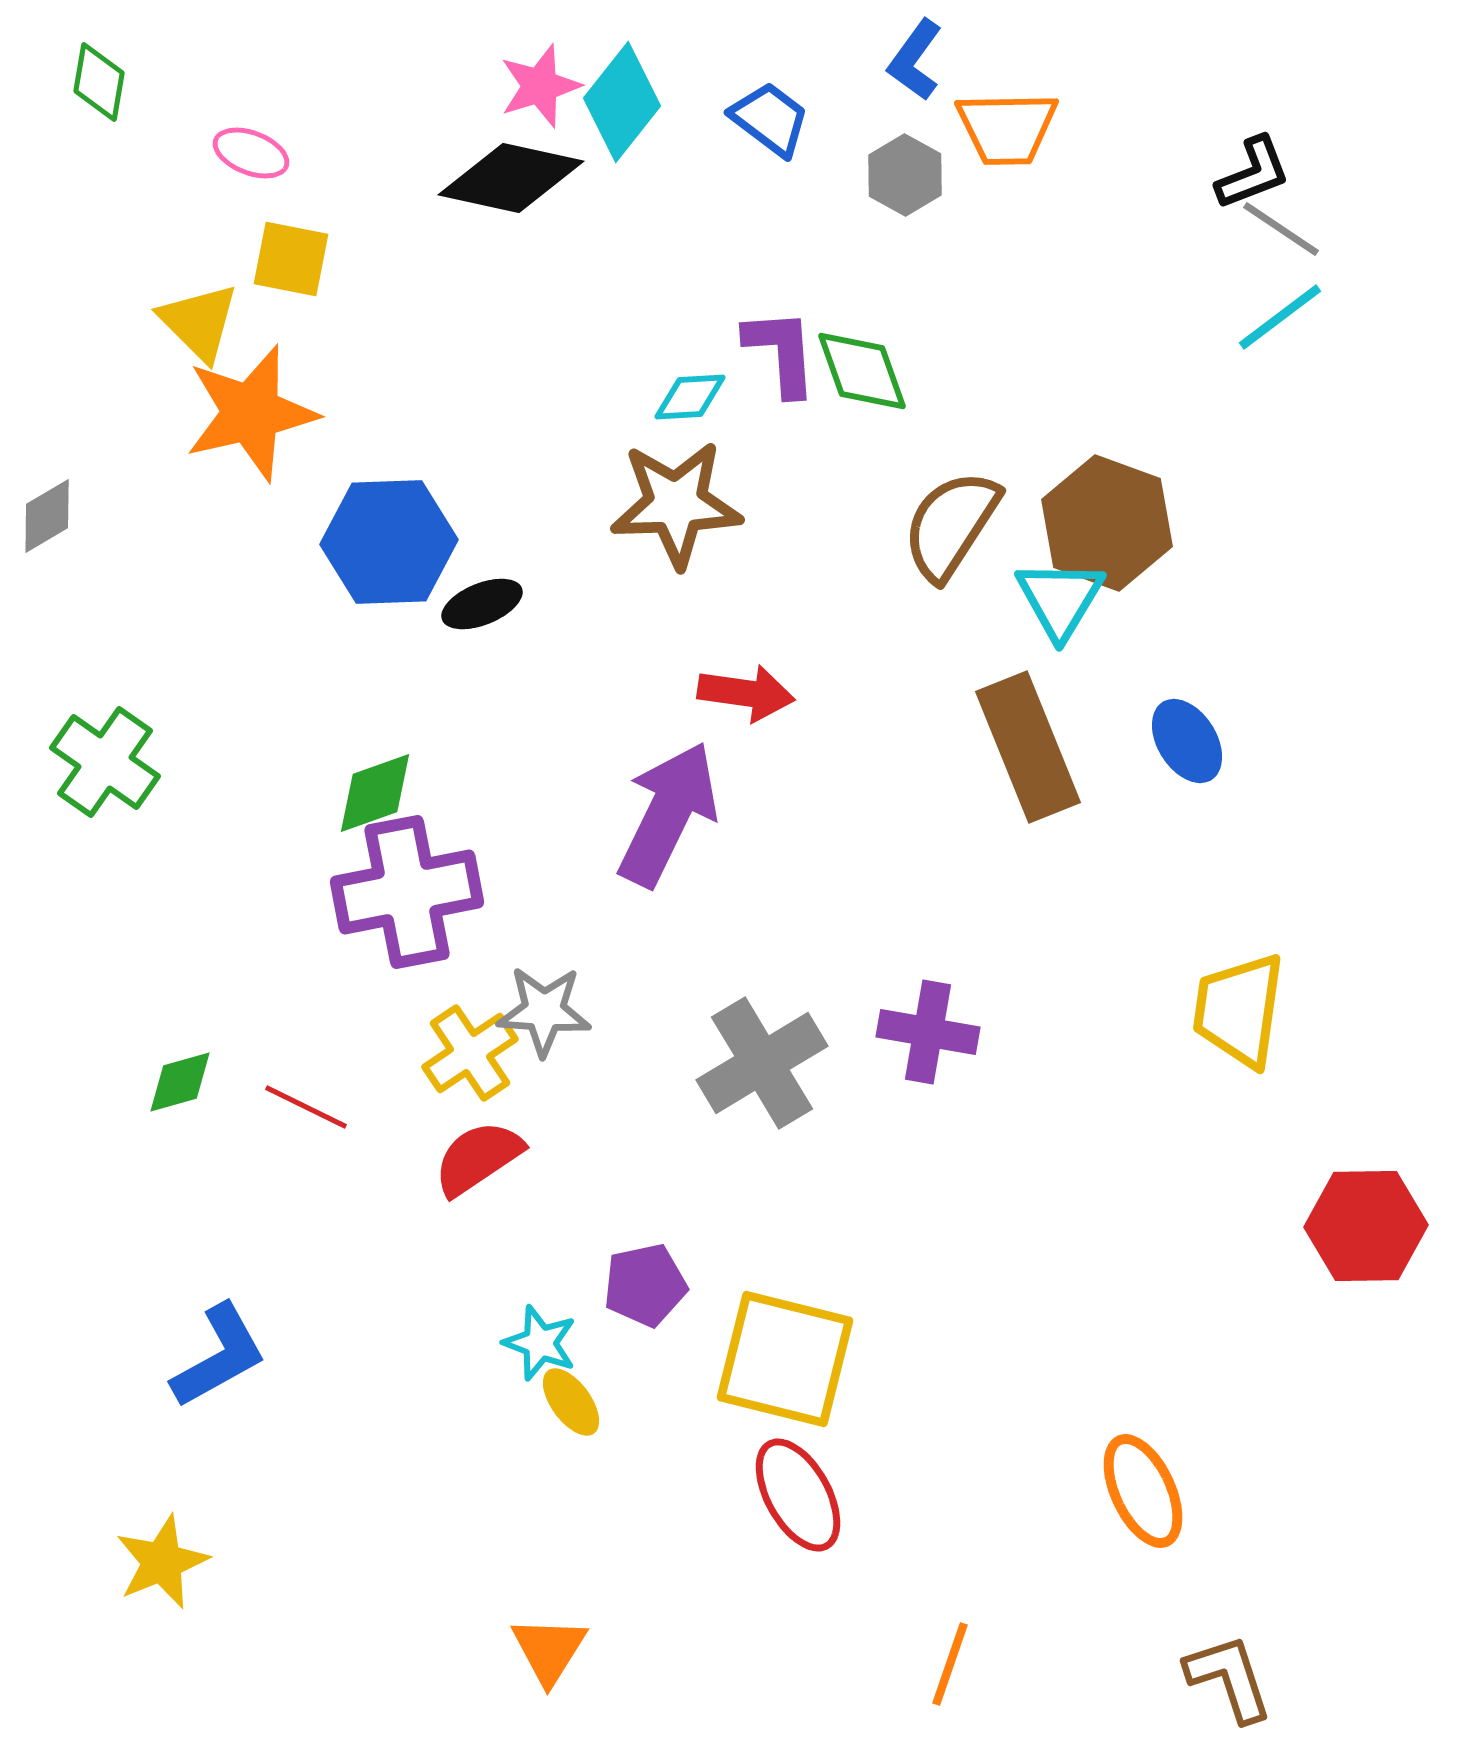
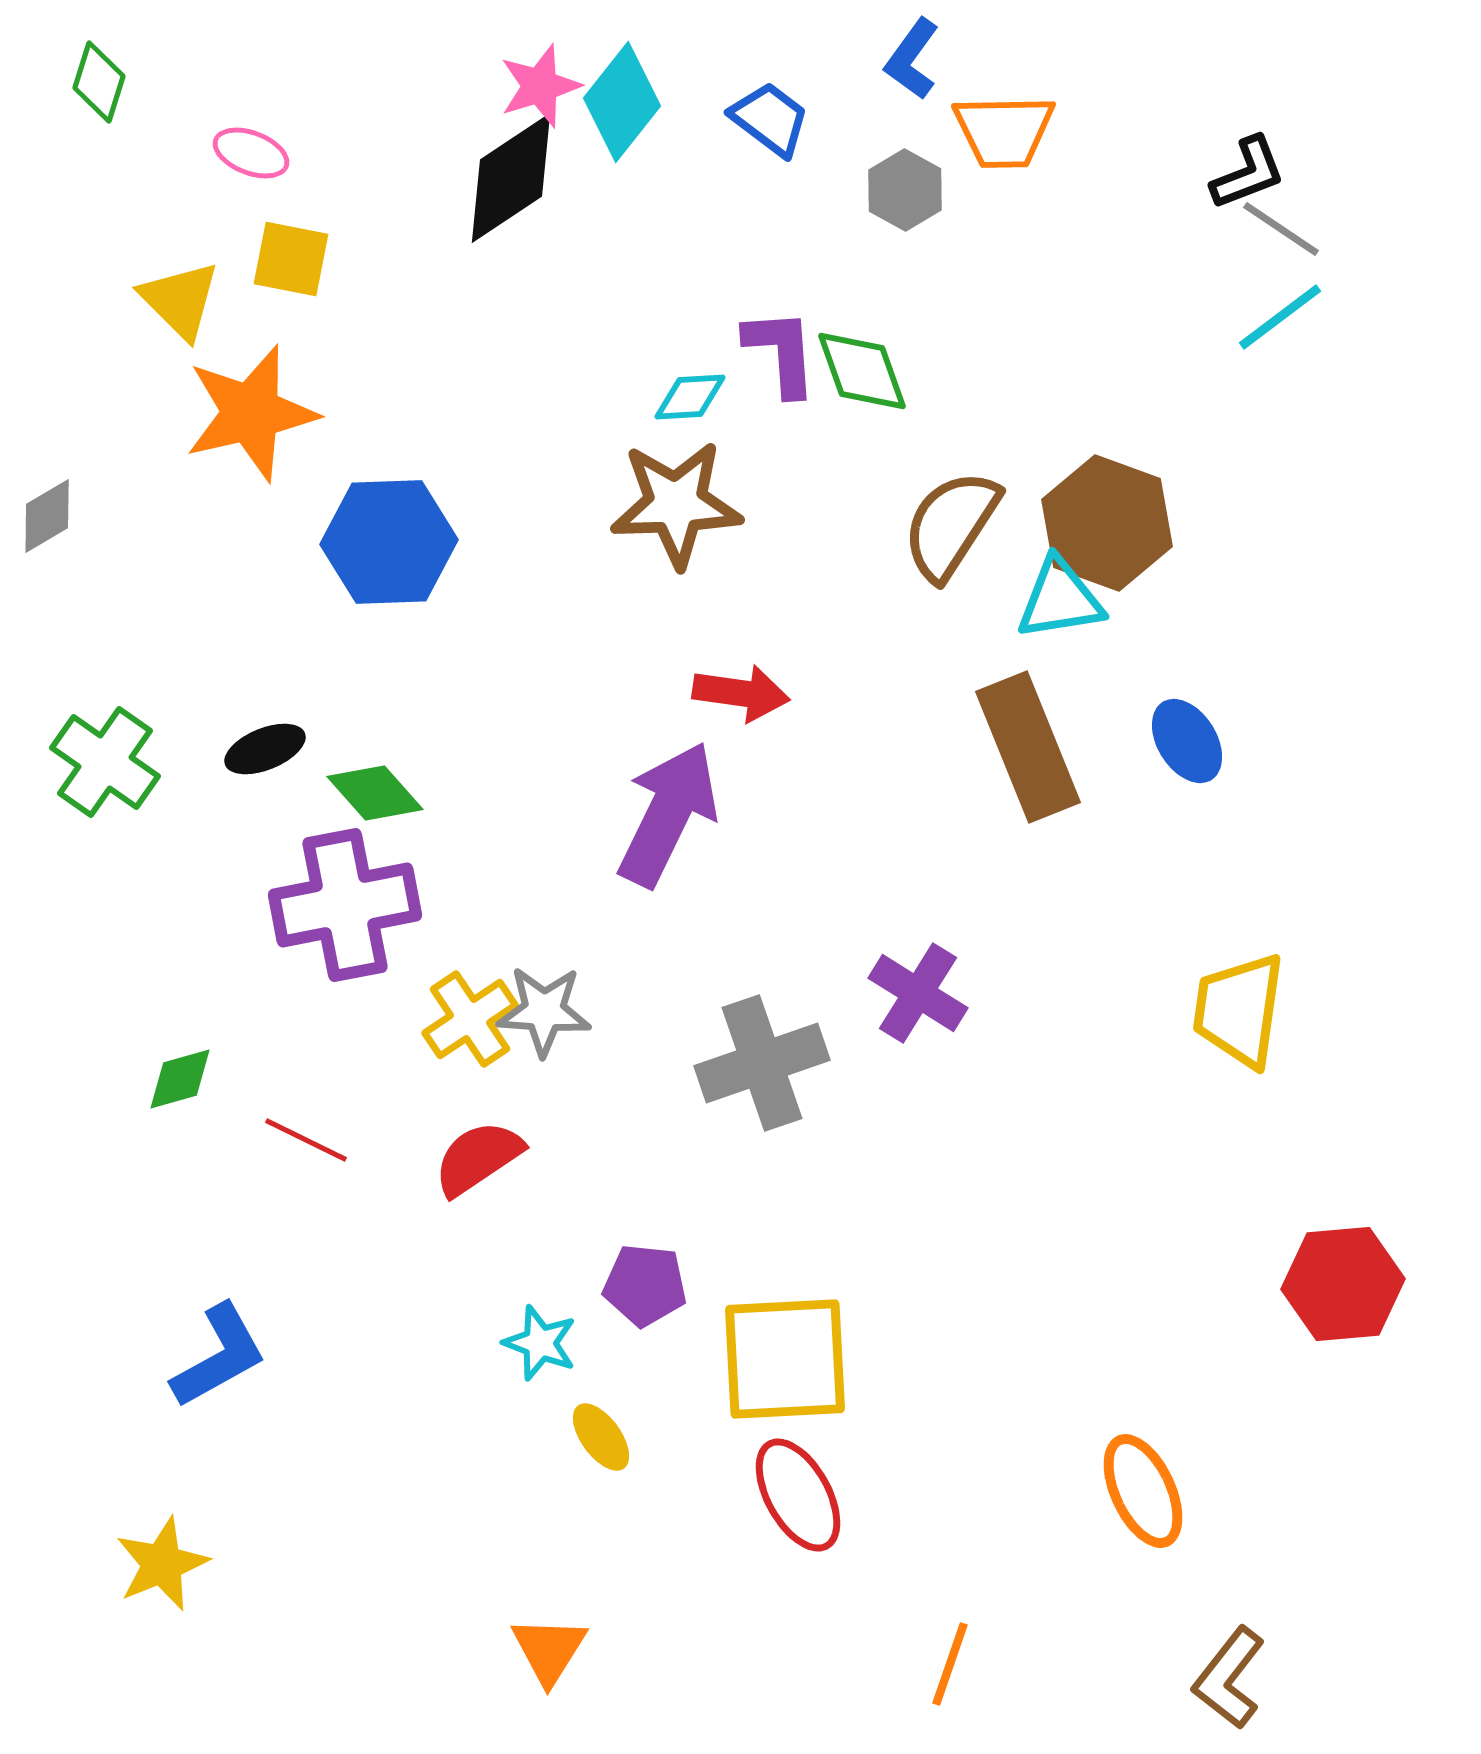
blue L-shape at (915, 60): moved 3 px left, 1 px up
green diamond at (99, 82): rotated 8 degrees clockwise
orange trapezoid at (1007, 128): moved 3 px left, 3 px down
black L-shape at (1253, 173): moved 5 px left
gray hexagon at (905, 175): moved 15 px down
black diamond at (511, 178): rotated 46 degrees counterclockwise
yellow triangle at (199, 322): moved 19 px left, 22 px up
cyan triangle at (1060, 599): rotated 50 degrees clockwise
black ellipse at (482, 604): moved 217 px left, 145 px down
red arrow at (746, 693): moved 5 px left
green diamond at (375, 793): rotated 68 degrees clockwise
purple cross at (407, 892): moved 62 px left, 13 px down
purple cross at (928, 1032): moved 10 px left, 39 px up; rotated 22 degrees clockwise
yellow cross at (470, 1053): moved 34 px up
gray cross at (762, 1063): rotated 12 degrees clockwise
green diamond at (180, 1082): moved 3 px up
red line at (306, 1107): moved 33 px down
red hexagon at (1366, 1226): moved 23 px left, 58 px down; rotated 4 degrees counterclockwise
purple pentagon at (645, 1285): rotated 18 degrees clockwise
yellow square at (785, 1359): rotated 17 degrees counterclockwise
yellow ellipse at (571, 1402): moved 30 px right, 35 px down
yellow star at (162, 1562): moved 2 px down
brown L-shape at (1229, 1678): rotated 124 degrees counterclockwise
